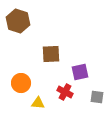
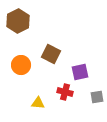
brown hexagon: rotated 15 degrees clockwise
brown square: rotated 30 degrees clockwise
orange circle: moved 18 px up
red cross: rotated 14 degrees counterclockwise
gray square: rotated 16 degrees counterclockwise
